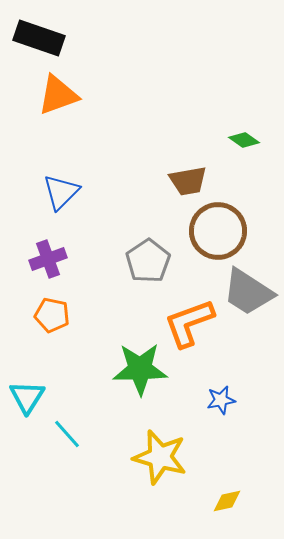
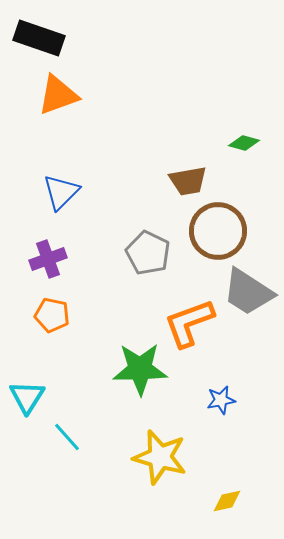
green diamond: moved 3 px down; rotated 20 degrees counterclockwise
gray pentagon: moved 8 px up; rotated 12 degrees counterclockwise
cyan line: moved 3 px down
